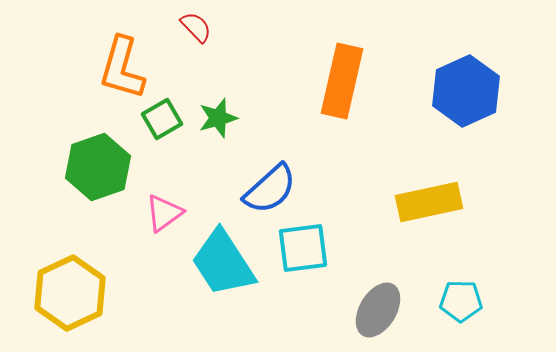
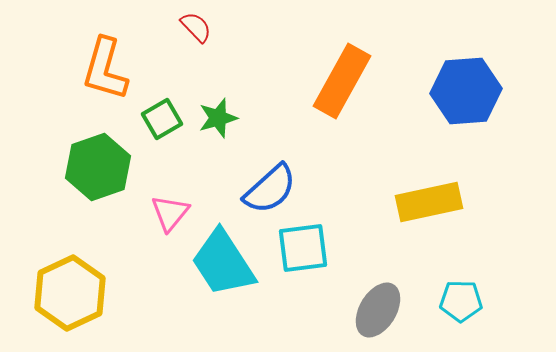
orange L-shape: moved 17 px left, 1 px down
orange rectangle: rotated 16 degrees clockwise
blue hexagon: rotated 20 degrees clockwise
pink triangle: moved 6 px right; rotated 15 degrees counterclockwise
